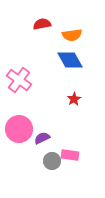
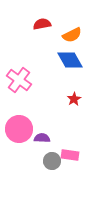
orange semicircle: rotated 18 degrees counterclockwise
purple semicircle: rotated 28 degrees clockwise
